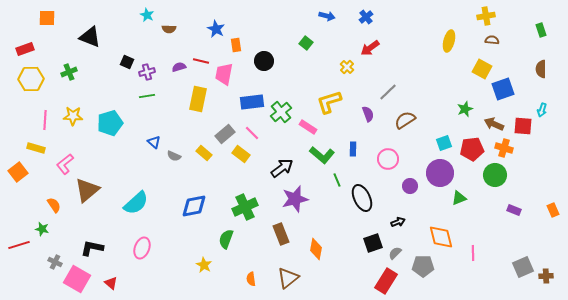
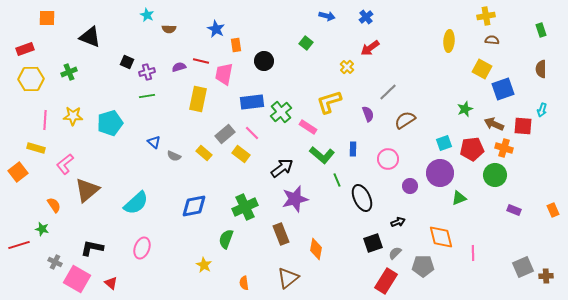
yellow ellipse at (449, 41): rotated 10 degrees counterclockwise
orange semicircle at (251, 279): moved 7 px left, 4 px down
